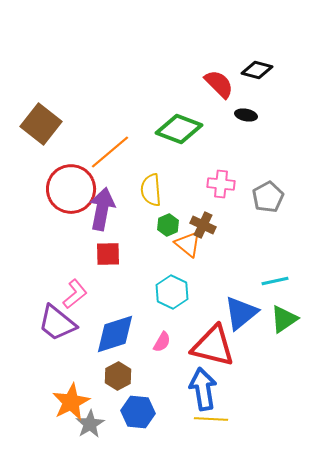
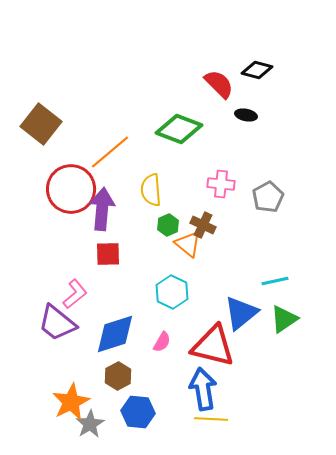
purple arrow: rotated 6 degrees counterclockwise
